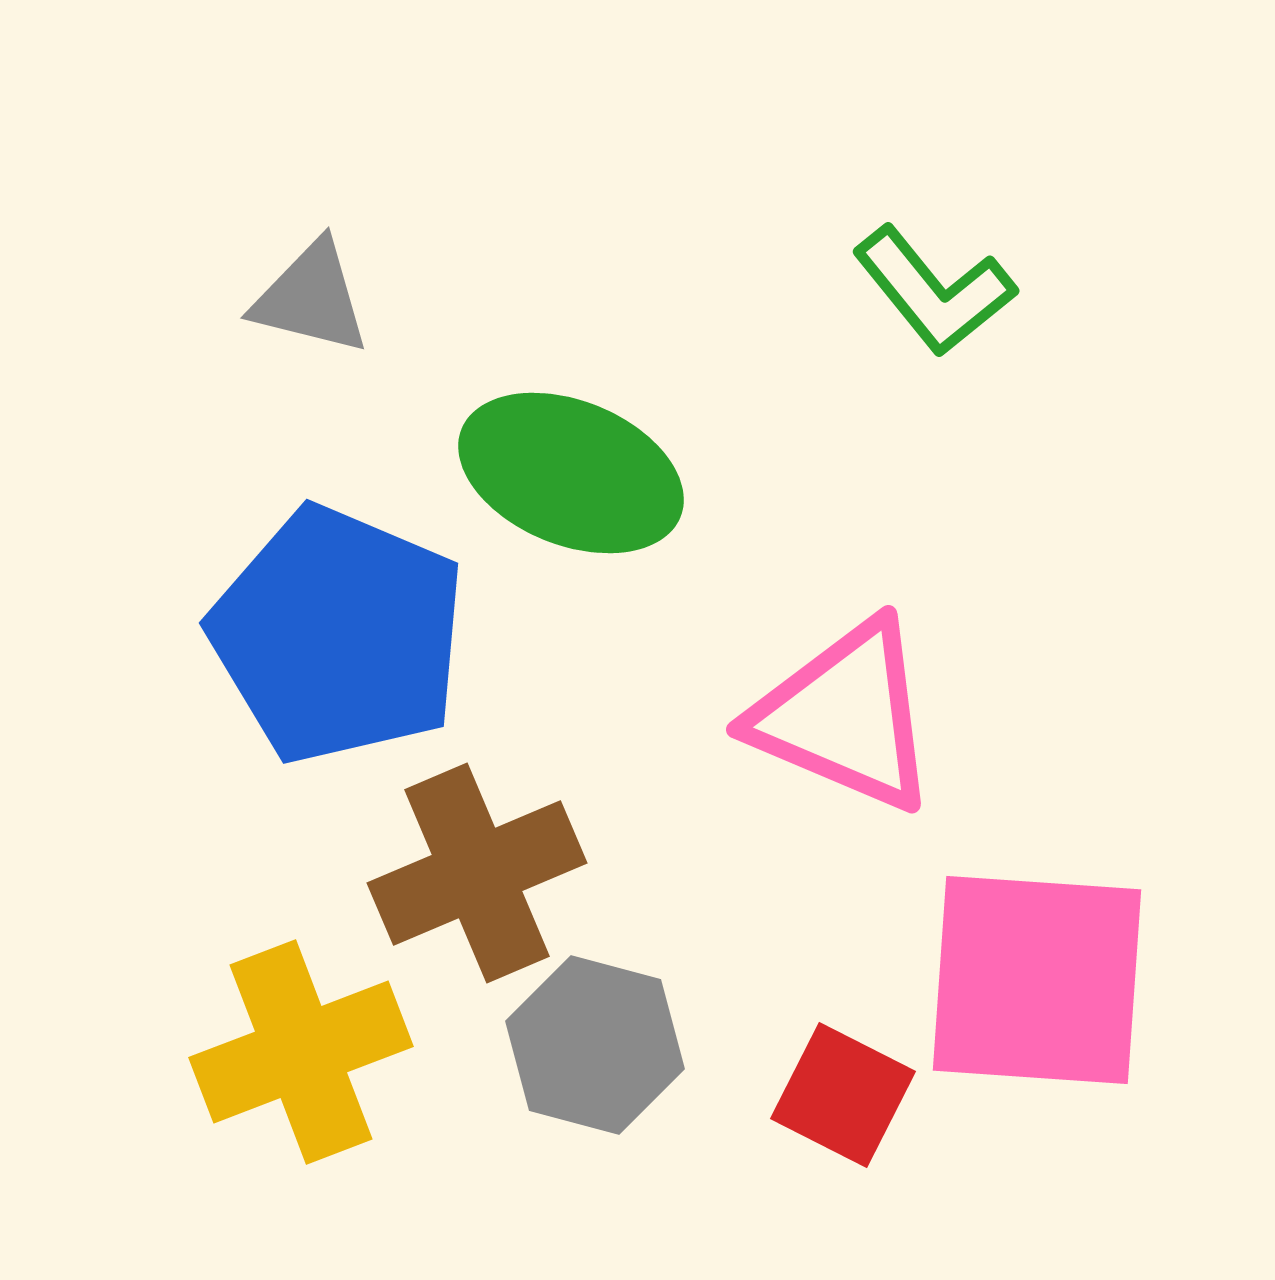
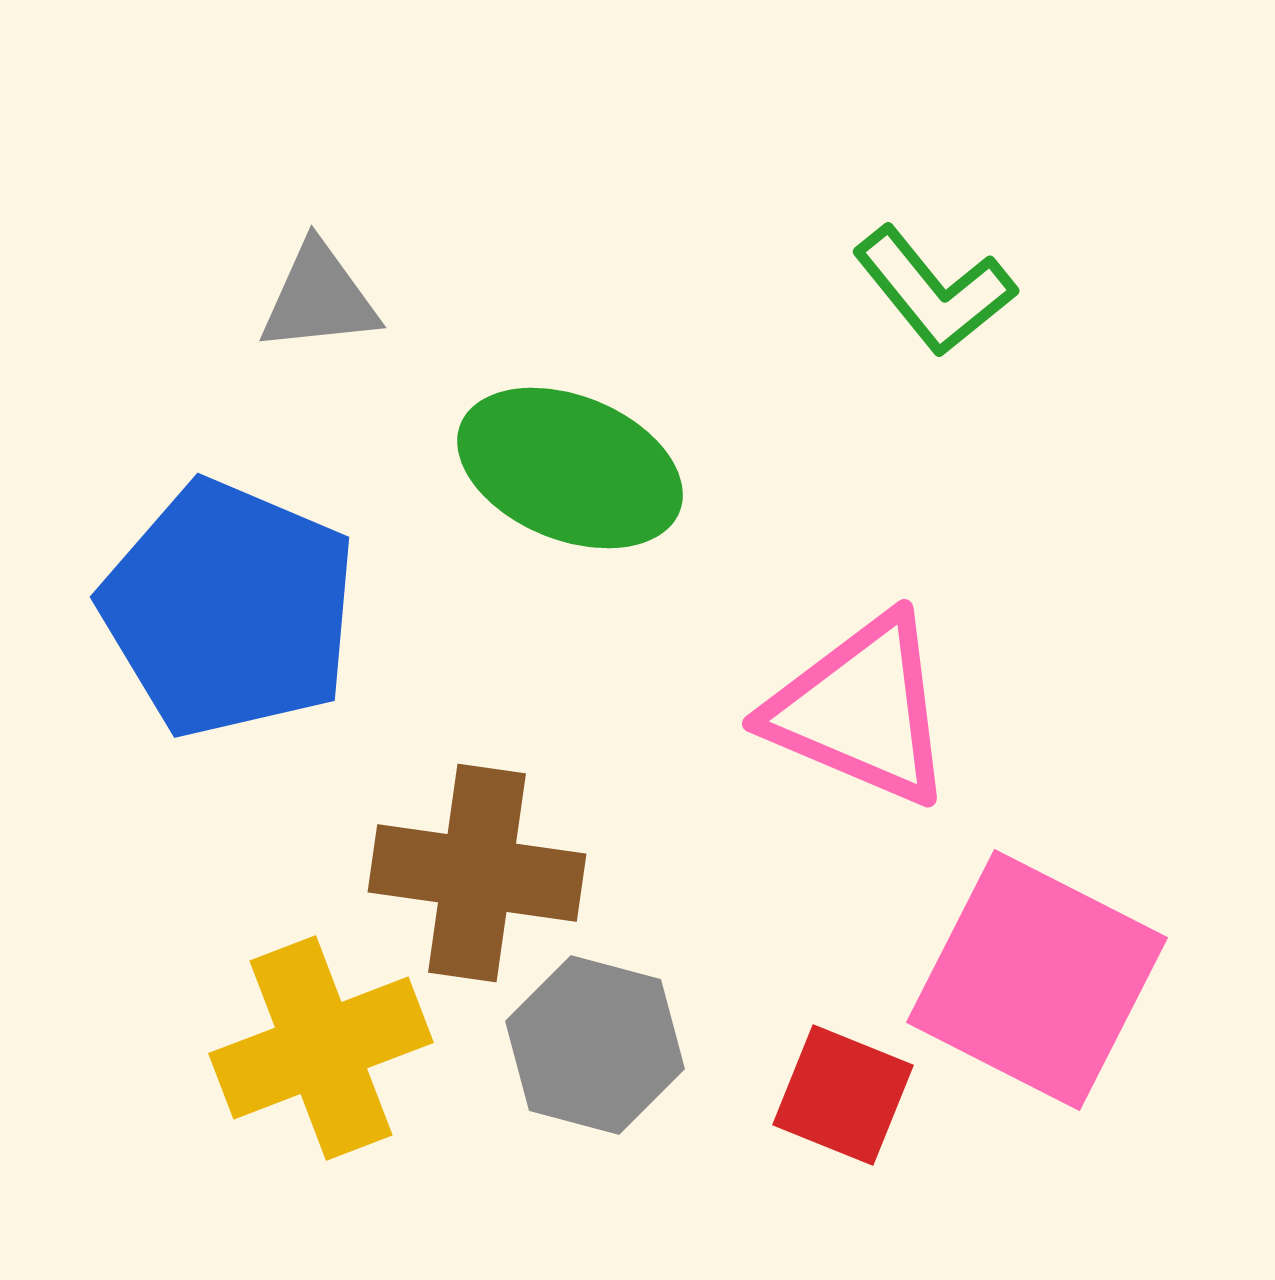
gray triangle: moved 8 px right; rotated 20 degrees counterclockwise
green ellipse: moved 1 px left, 5 px up
blue pentagon: moved 109 px left, 26 px up
pink triangle: moved 16 px right, 6 px up
brown cross: rotated 31 degrees clockwise
pink square: rotated 23 degrees clockwise
yellow cross: moved 20 px right, 4 px up
red square: rotated 5 degrees counterclockwise
